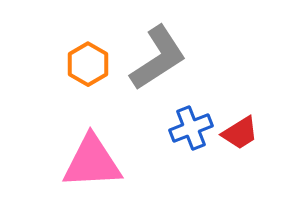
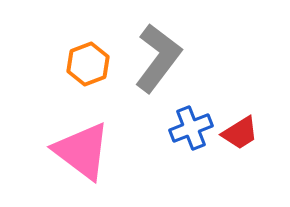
gray L-shape: rotated 20 degrees counterclockwise
orange hexagon: rotated 9 degrees clockwise
pink triangle: moved 10 px left, 11 px up; rotated 40 degrees clockwise
